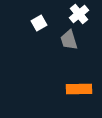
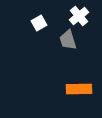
white cross: moved 2 px down
gray trapezoid: moved 1 px left
